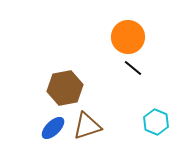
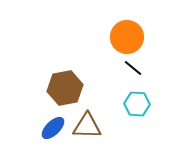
orange circle: moved 1 px left
cyan hexagon: moved 19 px left, 18 px up; rotated 20 degrees counterclockwise
brown triangle: rotated 20 degrees clockwise
